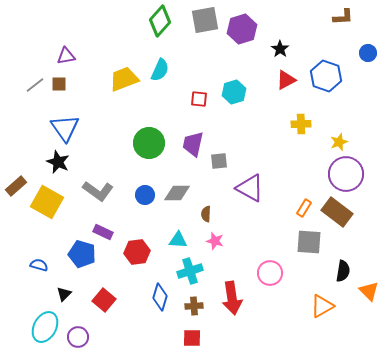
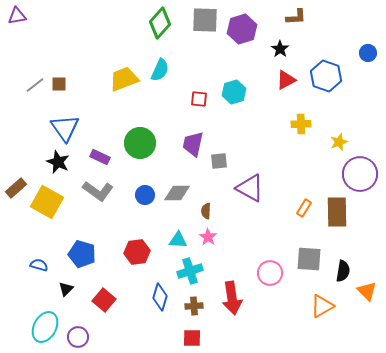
brown L-shape at (343, 17): moved 47 px left
gray square at (205, 20): rotated 12 degrees clockwise
green diamond at (160, 21): moved 2 px down
purple triangle at (66, 56): moved 49 px left, 40 px up
green circle at (149, 143): moved 9 px left
purple circle at (346, 174): moved 14 px right
brown rectangle at (16, 186): moved 2 px down
brown rectangle at (337, 212): rotated 52 degrees clockwise
brown semicircle at (206, 214): moved 3 px up
purple rectangle at (103, 232): moved 3 px left, 75 px up
pink star at (215, 241): moved 7 px left, 4 px up; rotated 18 degrees clockwise
gray square at (309, 242): moved 17 px down
orange triangle at (369, 291): moved 2 px left
black triangle at (64, 294): moved 2 px right, 5 px up
